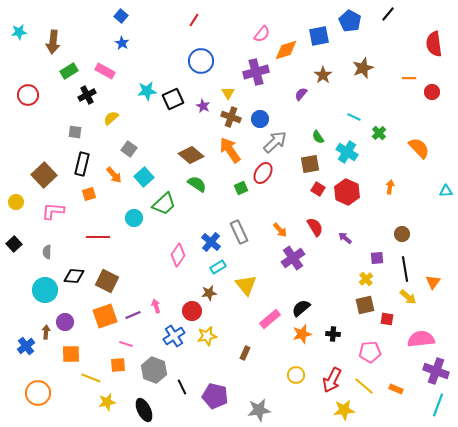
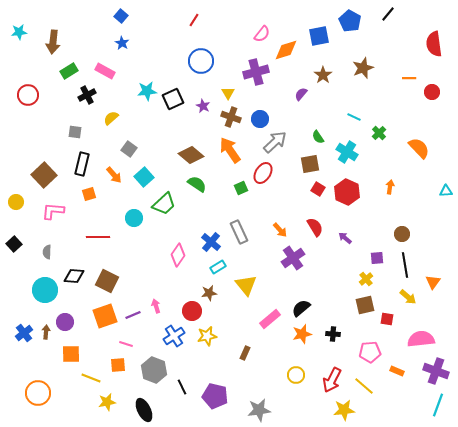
black line at (405, 269): moved 4 px up
blue cross at (26, 346): moved 2 px left, 13 px up
orange rectangle at (396, 389): moved 1 px right, 18 px up
